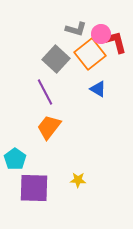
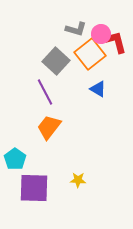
gray square: moved 2 px down
